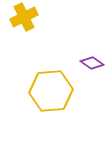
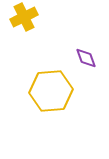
purple diamond: moved 6 px left, 5 px up; rotated 35 degrees clockwise
